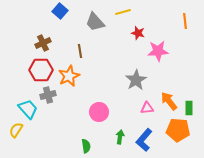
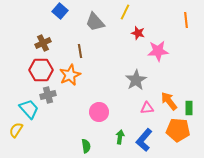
yellow line: moved 2 px right; rotated 49 degrees counterclockwise
orange line: moved 1 px right, 1 px up
orange star: moved 1 px right, 1 px up
cyan trapezoid: moved 1 px right
